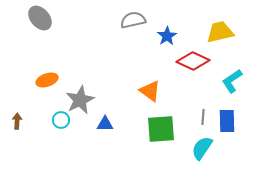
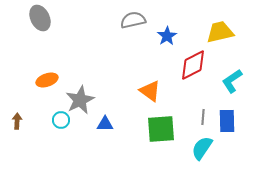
gray ellipse: rotated 15 degrees clockwise
red diamond: moved 4 px down; rotated 52 degrees counterclockwise
